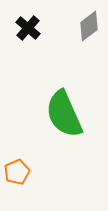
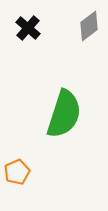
green semicircle: rotated 138 degrees counterclockwise
